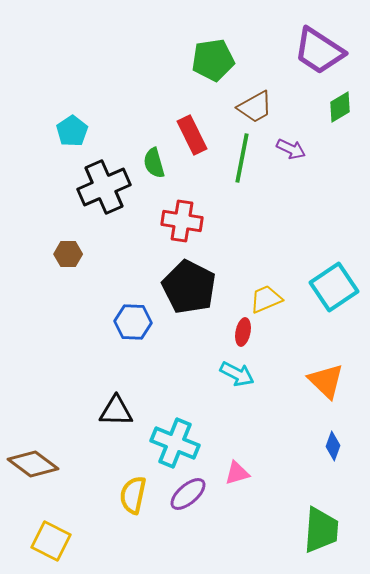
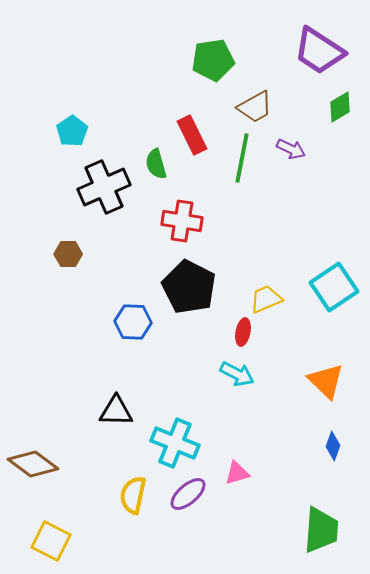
green semicircle: moved 2 px right, 1 px down
